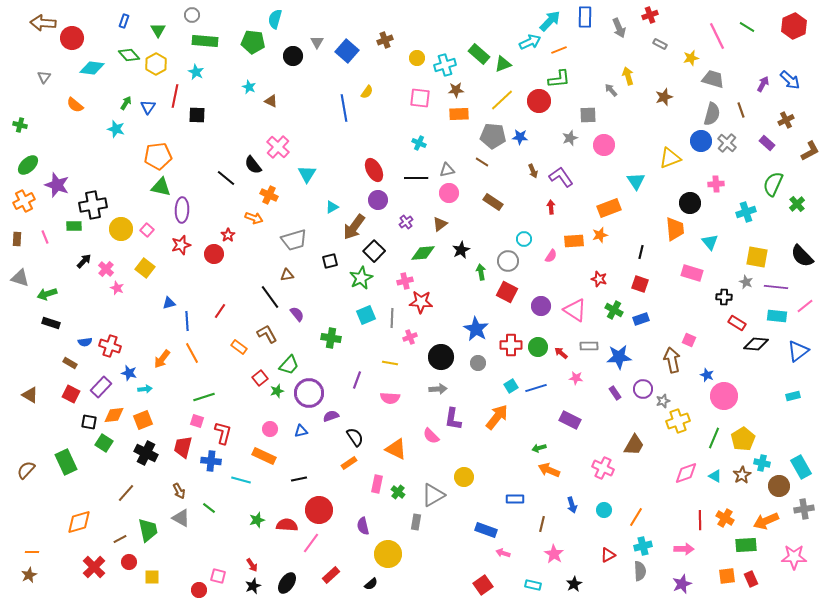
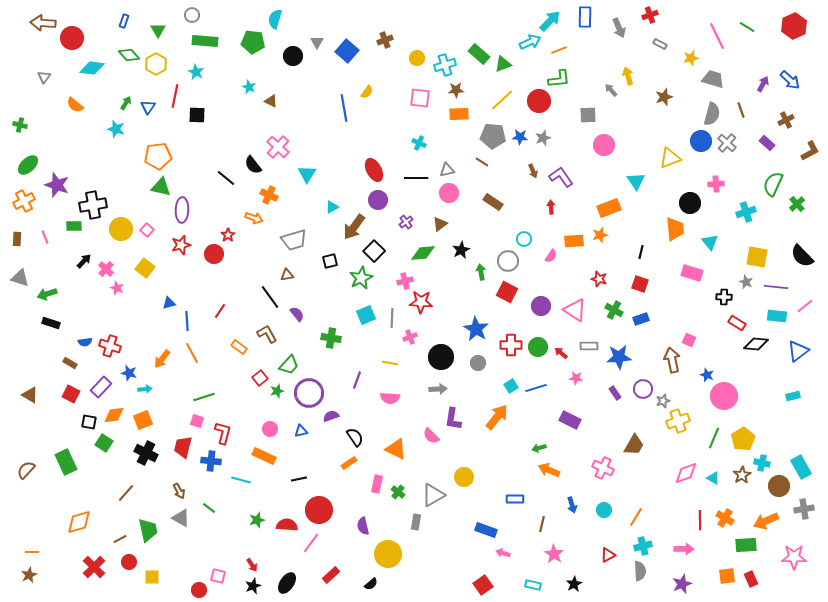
gray star at (570, 138): moved 27 px left
cyan triangle at (715, 476): moved 2 px left, 2 px down
